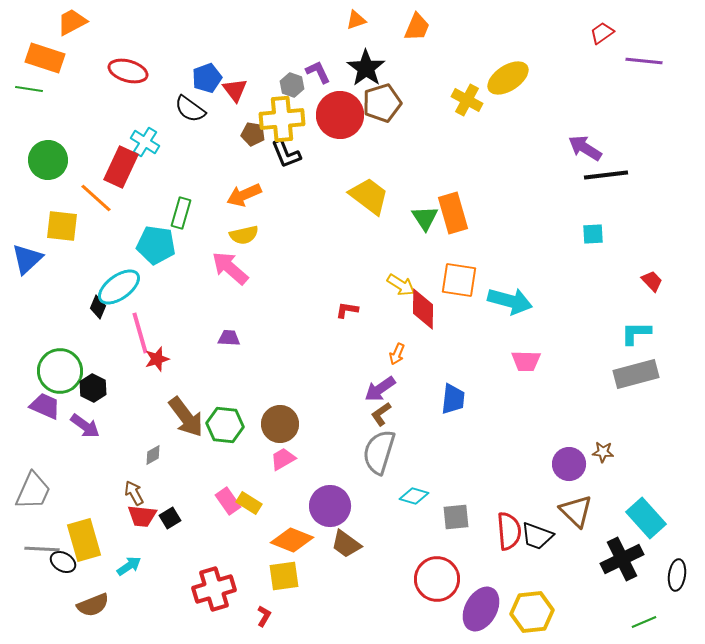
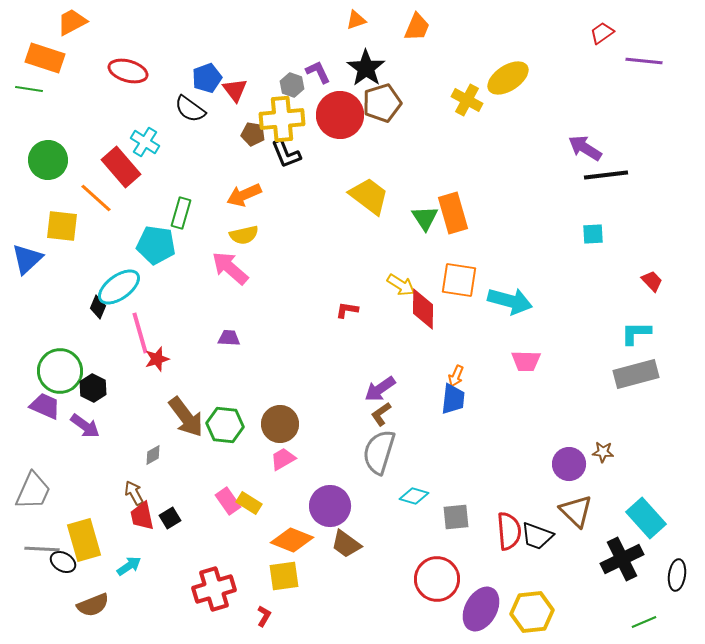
red rectangle at (121, 167): rotated 66 degrees counterclockwise
orange arrow at (397, 354): moved 59 px right, 22 px down
red trapezoid at (142, 516): rotated 72 degrees clockwise
